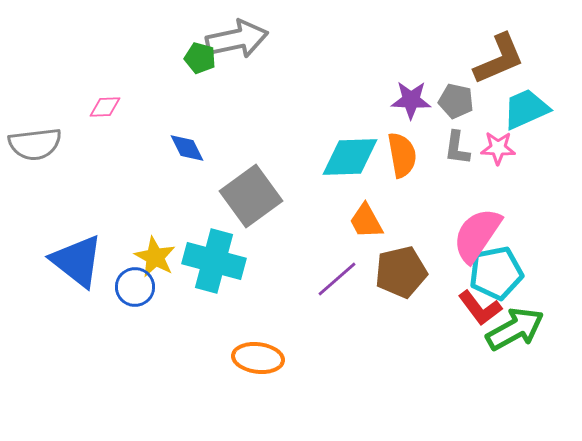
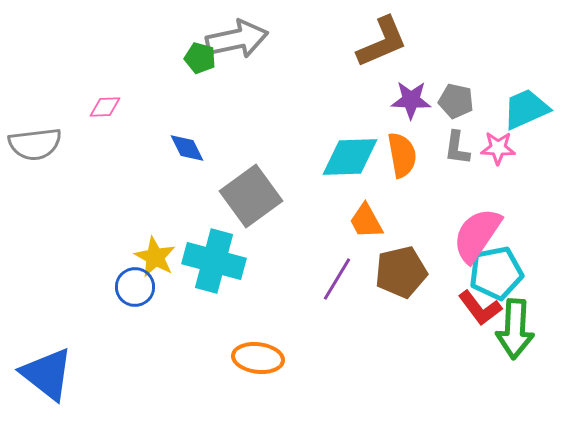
brown L-shape: moved 117 px left, 17 px up
blue triangle: moved 30 px left, 113 px down
purple line: rotated 18 degrees counterclockwise
green arrow: rotated 122 degrees clockwise
